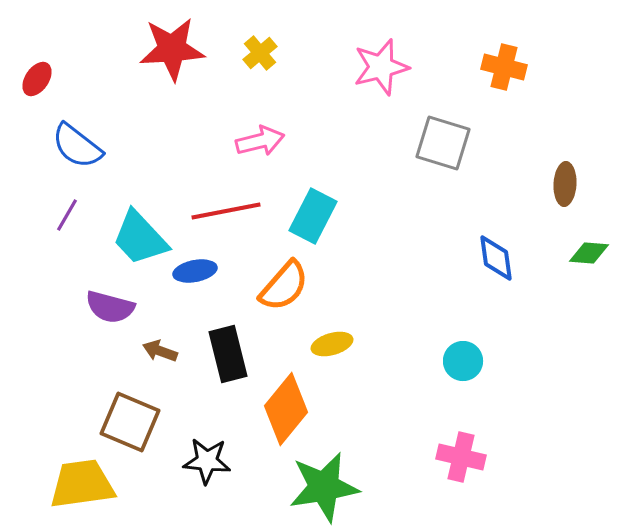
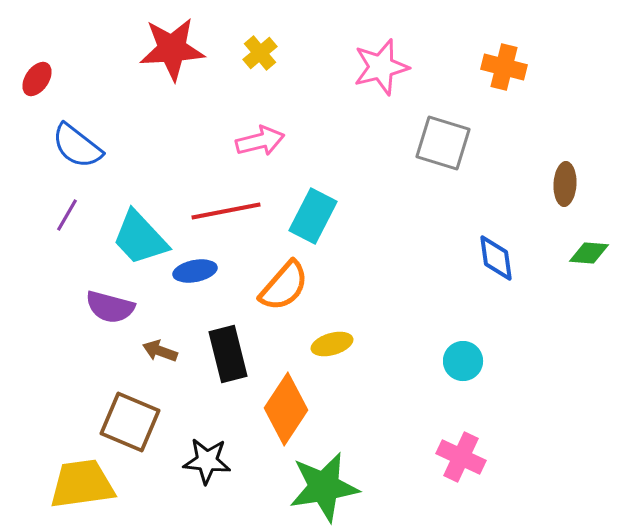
orange diamond: rotated 6 degrees counterclockwise
pink cross: rotated 12 degrees clockwise
